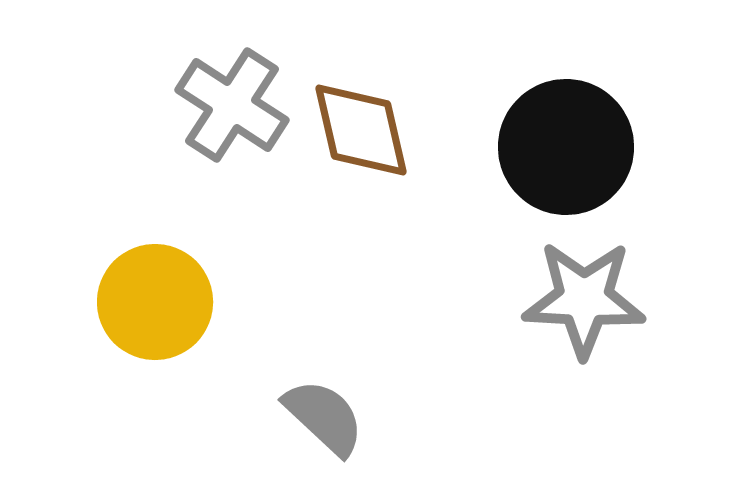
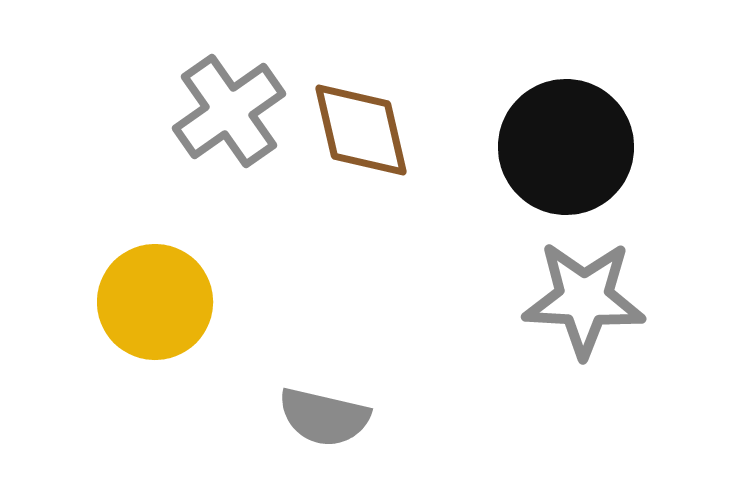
gray cross: moved 3 px left, 6 px down; rotated 22 degrees clockwise
gray semicircle: rotated 150 degrees clockwise
